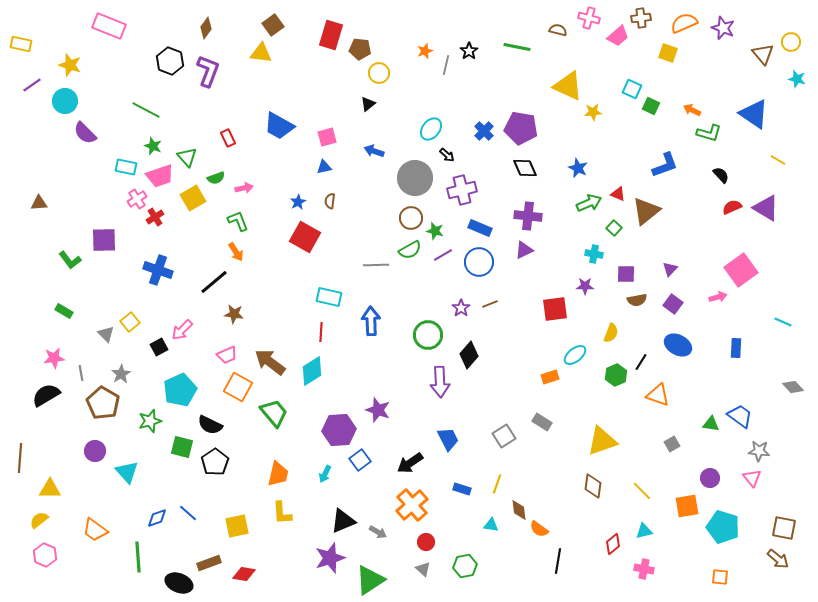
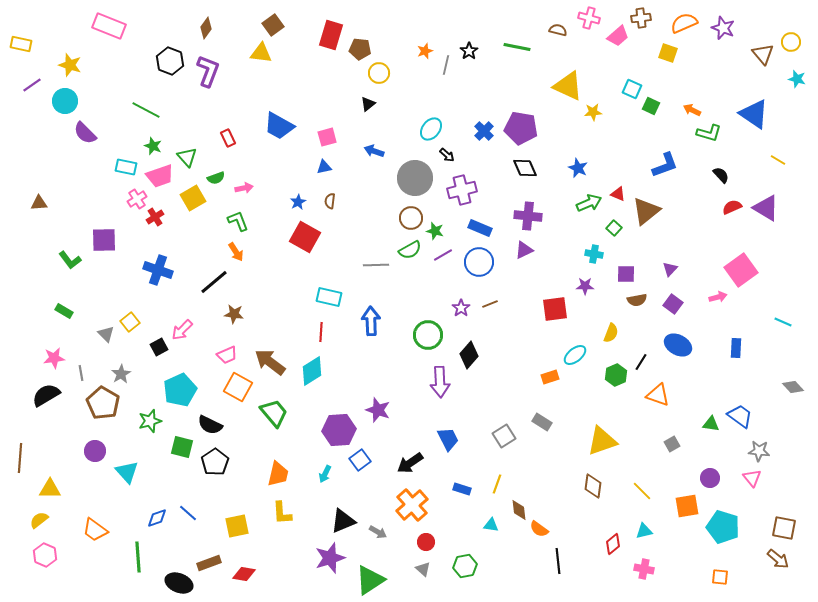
black line at (558, 561): rotated 15 degrees counterclockwise
